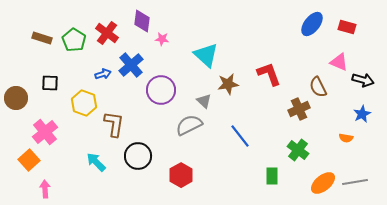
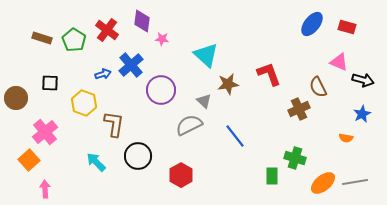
red cross: moved 3 px up
blue line: moved 5 px left
green cross: moved 3 px left, 8 px down; rotated 20 degrees counterclockwise
